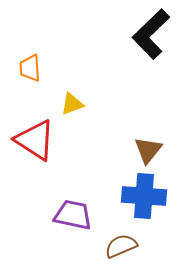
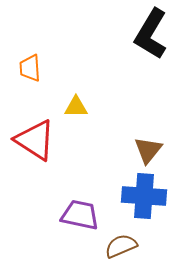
black L-shape: rotated 15 degrees counterclockwise
yellow triangle: moved 4 px right, 3 px down; rotated 20 degrees clockwise
purple trapezoid: moved 7 px right
